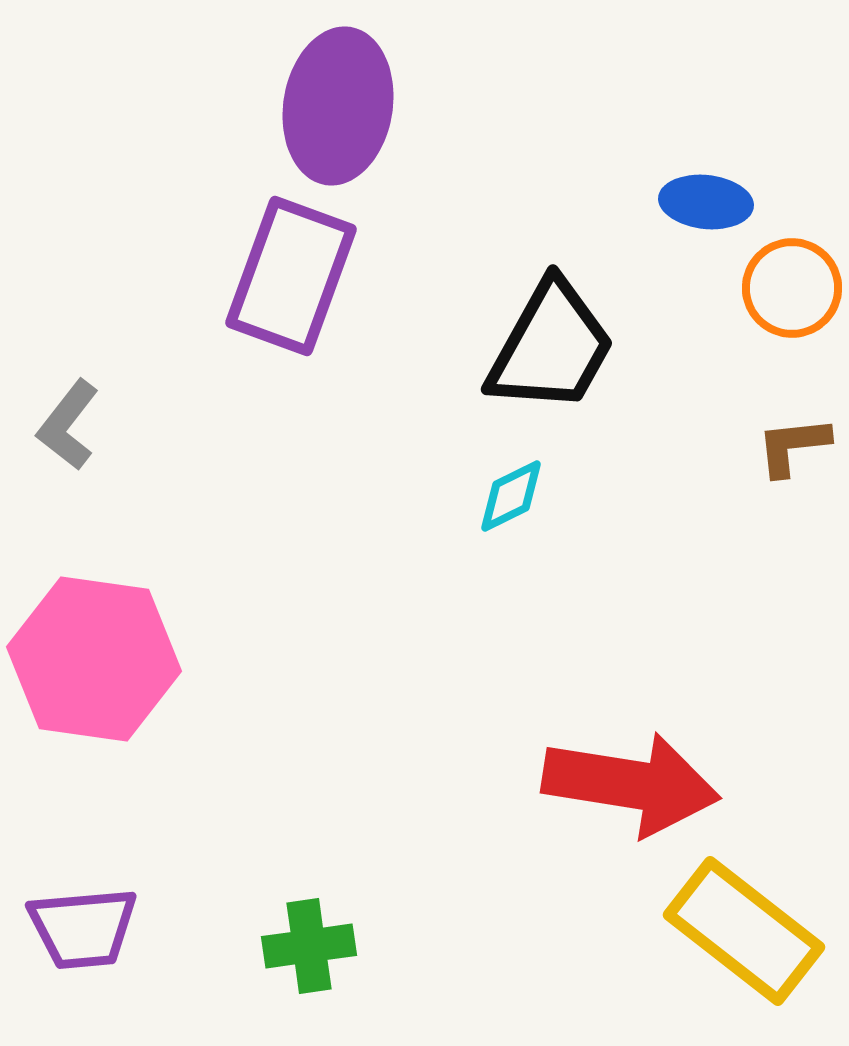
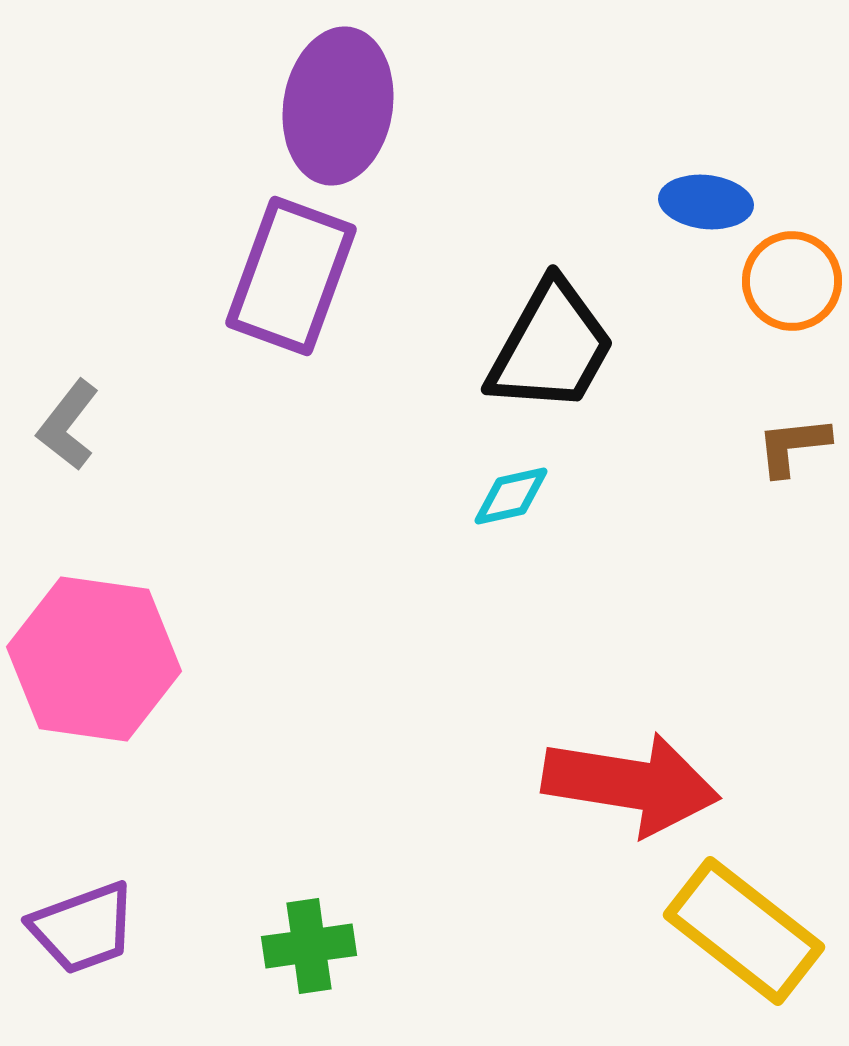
orange circle: moved 7 px up
cyan diamond: rotated 14 degrees clockwise
purple trapezoid: rotated 15 degrees counterclockwise
